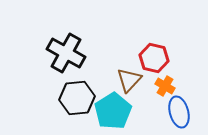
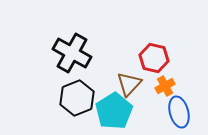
black cross: moved 6 px right
brown triangle: moved 4 px down
orange cross: rotated 30 degrees clockwise
black hexagon: rotated 16 degrees counterclockwise
cyan pentagon: moved 1 px right
